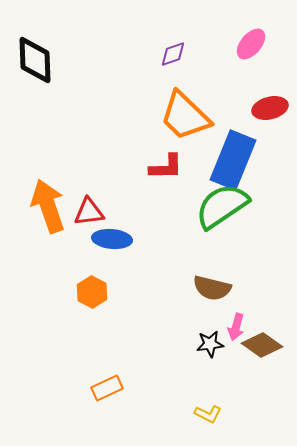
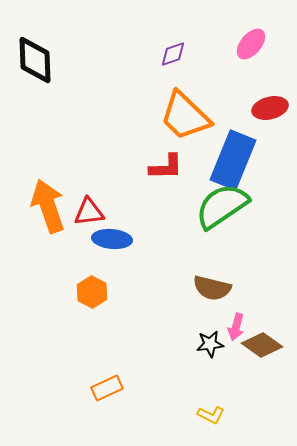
yellow L-shape: moved 3 px right, 1 px down
